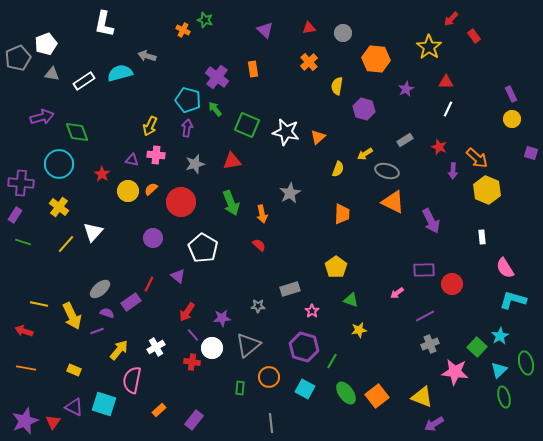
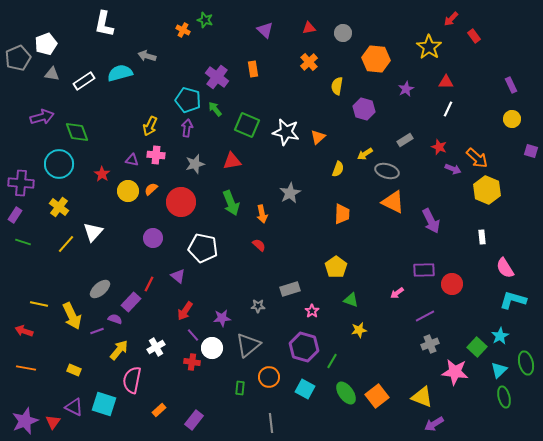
purple rectangle at (511, 94): moved 9 px up
purple square at (531, 153): moved 2 px up
purple arrow at (453, 171): moved 2 px up; rotated 70 degrees counterclockwise
white pentagon at (203, 248): rotated 20 degrees counterclockwise
purple rectangle at (131, 302): rotated 12 degrees counterclockwise
red arrow at (187, 312): moved 2 px left, 1 px up
purple semicircle at (107, 313): moved 8 px right, 6 px down
